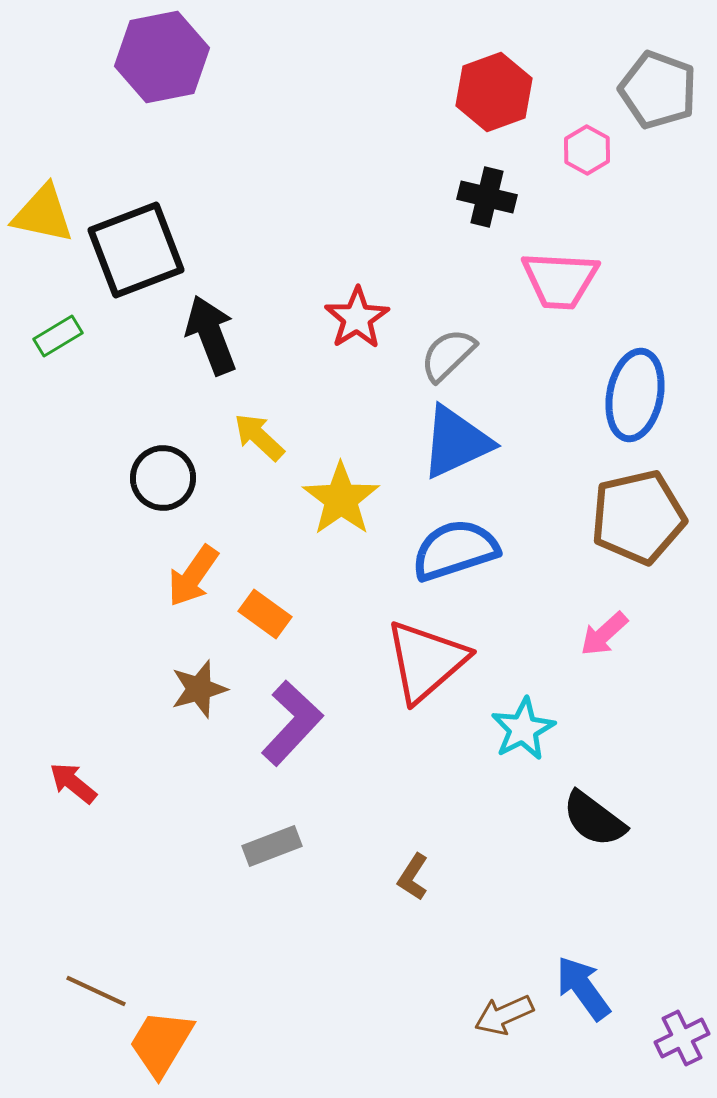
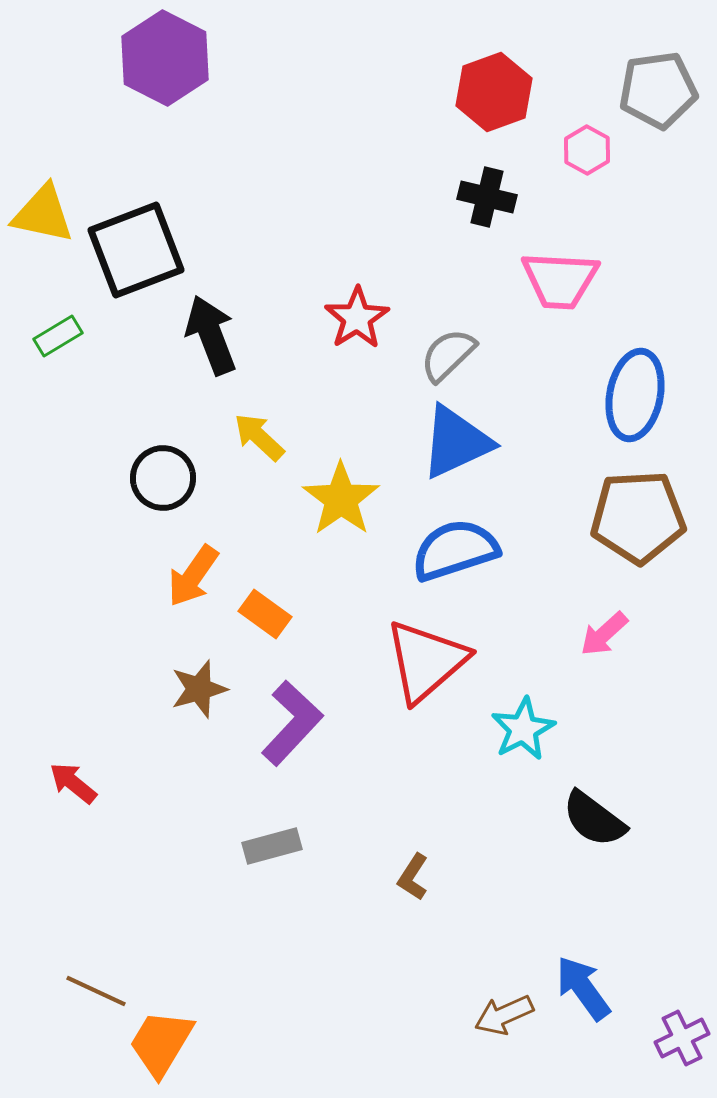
purple hexagon: moved 3 px right, 1 px down; rotated 22 degrees counterclockwise
gray pentagon: rotated 28 degrees counterclockwise
brown pentagon: rotated 10 degrees clockwise
gray rectangle: rotated 6 degrees clockwise
